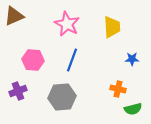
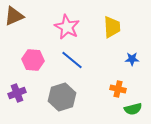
pink star: moved 3 px down
blue line: rotated 70 degrees counterclockwise
purple cross: moved 1 px left, 2 px down
gray hexagon: rotated 12 degrees counterclockwise
